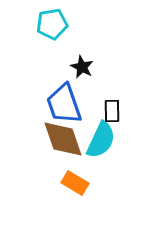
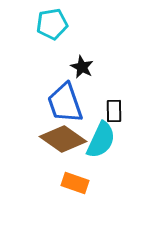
blue trapezoid: moved 1 px right, 1 px up
black rectangle: moved 2 px right
brown diamond: rotated 36 degrees counterclockwise
orange rectangle: rotated 12 degrees counterclockwise
